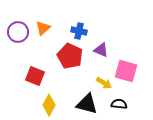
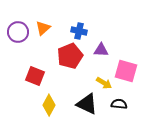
purple triangle: rotated 21 degrees counterclockwise
red pentagon: rotated 25 degrees clockwise
black triangle: rotated 10 degrees clockwise
